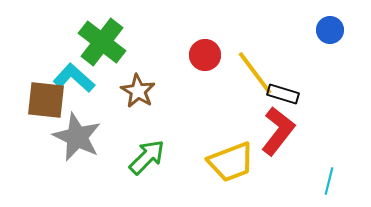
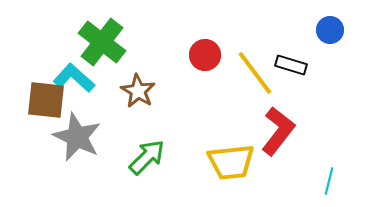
black rectangle: moved 8 px right, 29 px up
yellow trapezoid: rotated 15 degrees clockwise
